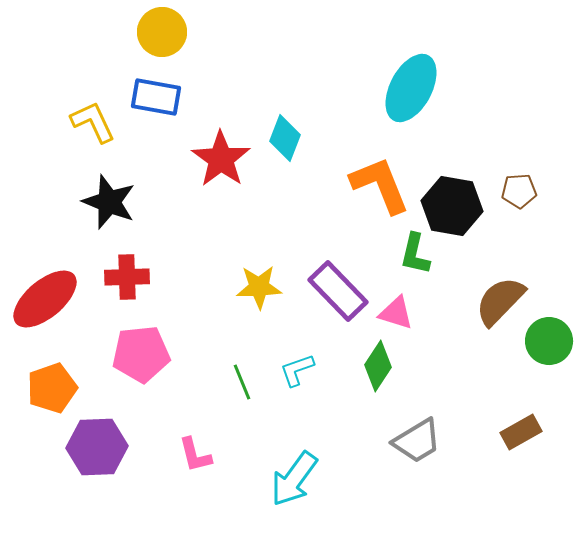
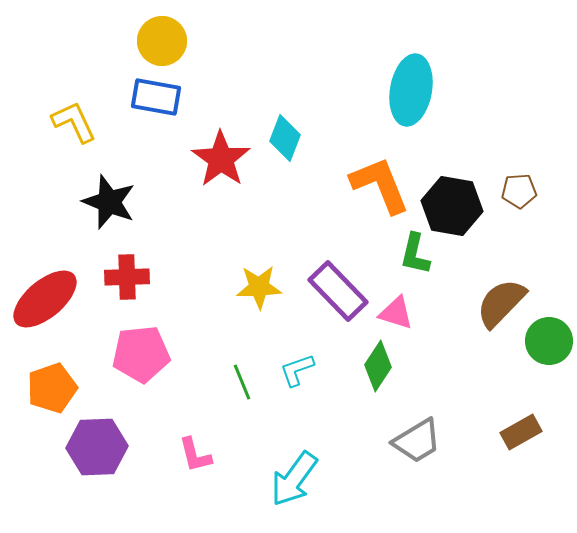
yellow circle: moved 9 px down
cyan ellipse: moved 2 px down; rotated 18 degrees counterclockwise
yellow L-shape: moved 19 px left
brown semicircle: moved 1 px right, 2 px down
